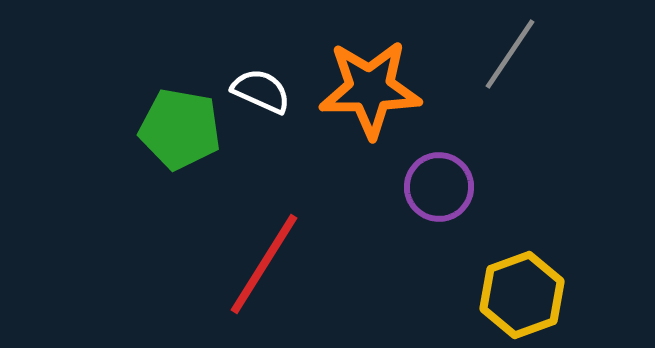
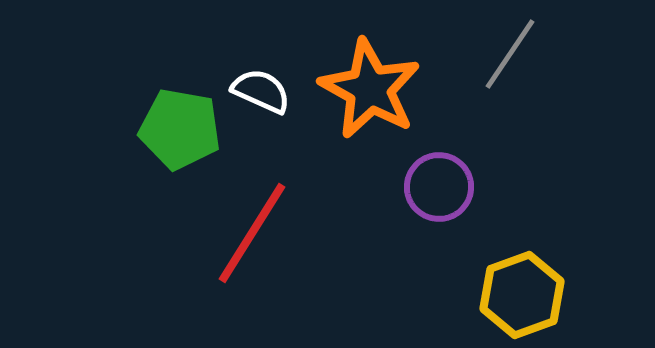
orange star: rotated 30 degrees clockwise
red line: moved 12 px left, 31 px up
